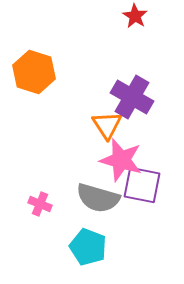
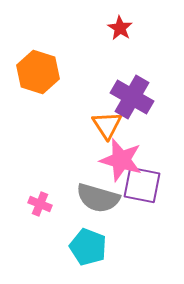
red star: moved 15 px left, 12 px down
orange hexagon: moved 4 px right
